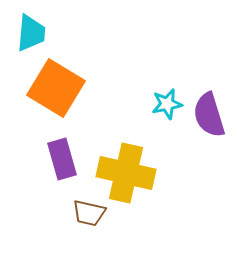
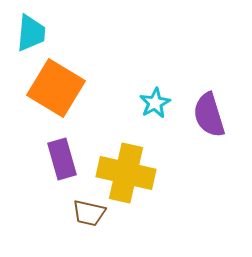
cyan star: moved 12 px left, 1 px up; rotated 16 degrees counterclockwise
